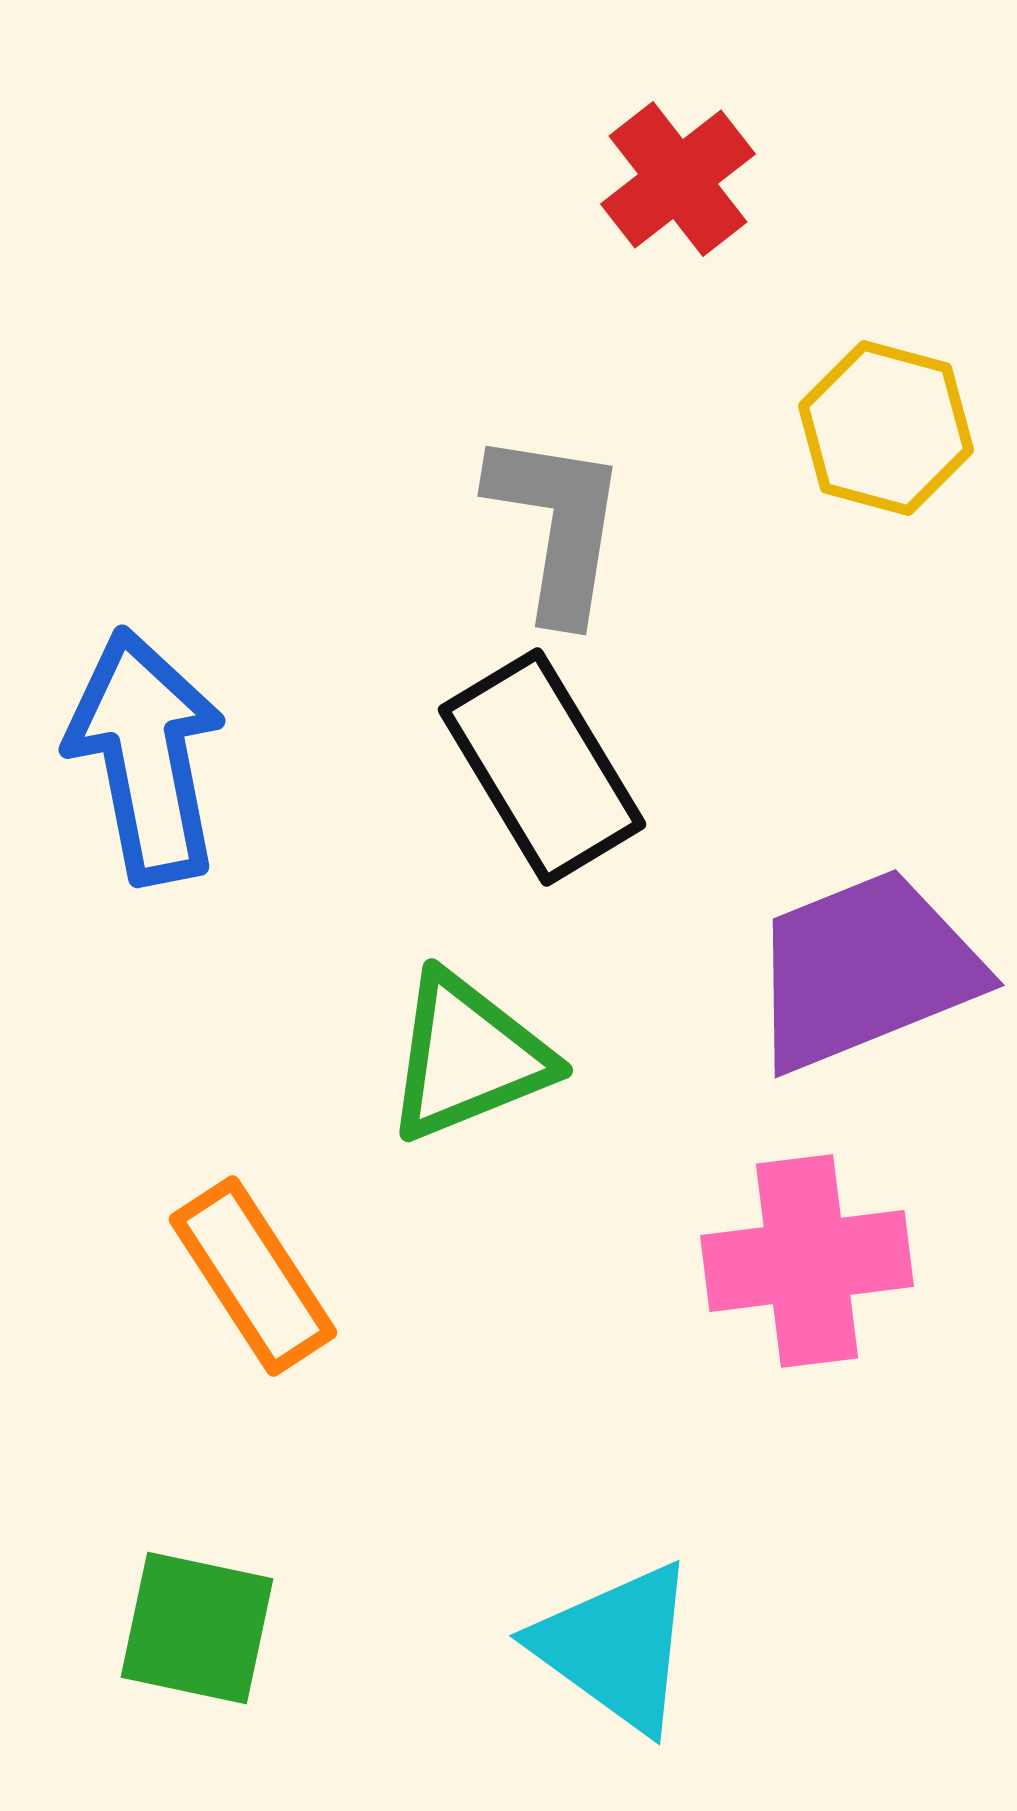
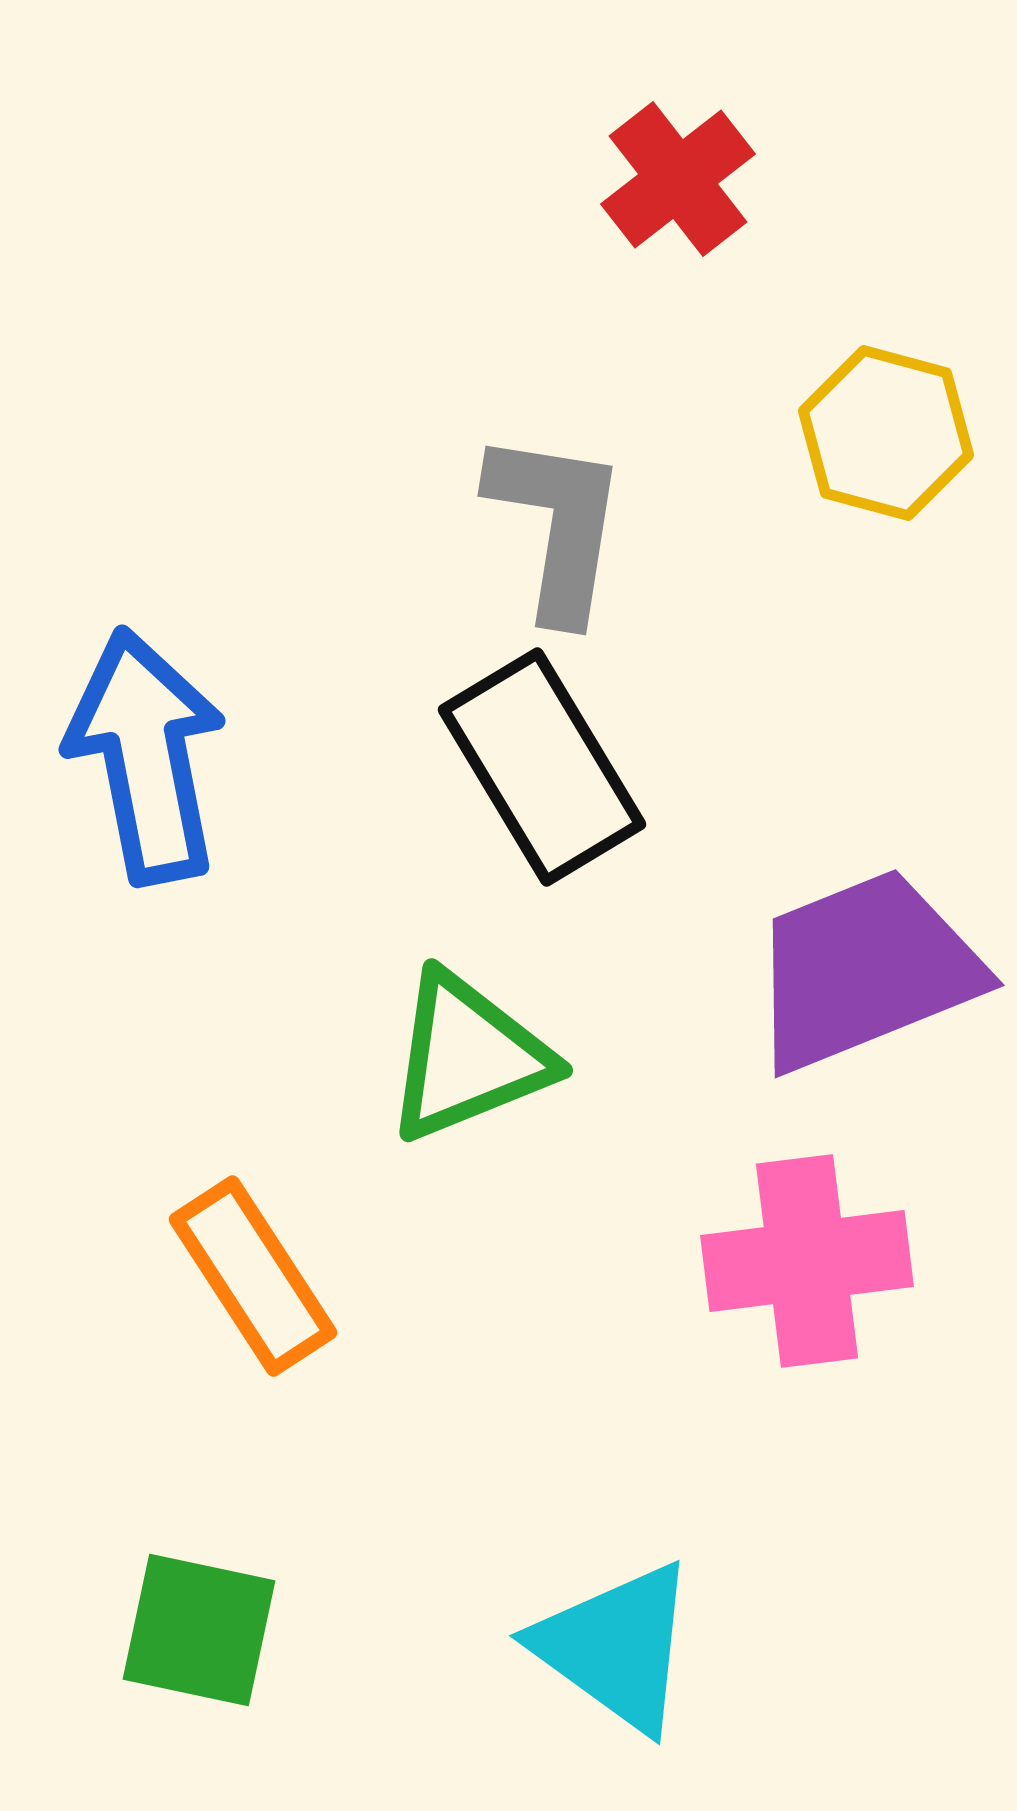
yellow hexagon: moved 5 px down
green square: moved 2 px right, 2 px down
